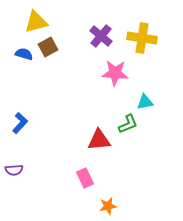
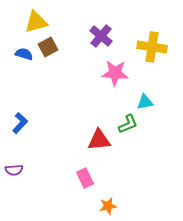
yellow cross: moved 10 px right, 9 px down
